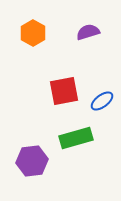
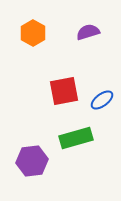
blue ellipse: moved 1 px up
